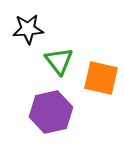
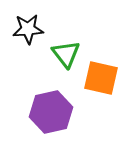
green triangle: moved 7 px right, 7 px up
